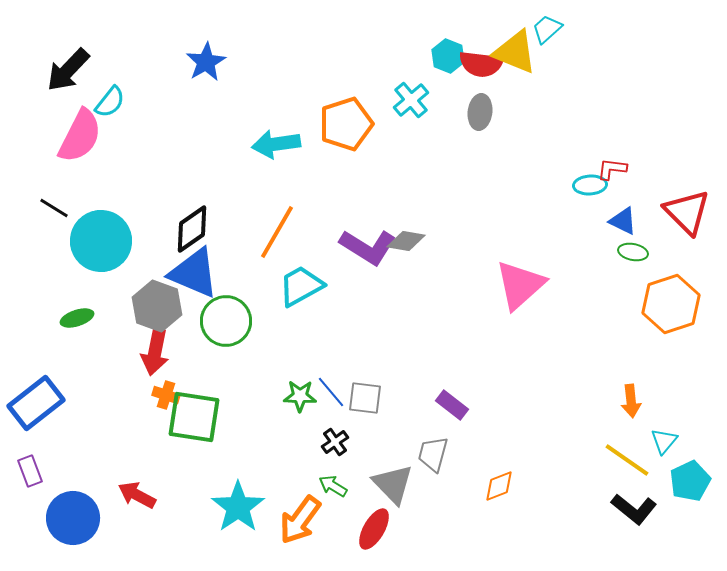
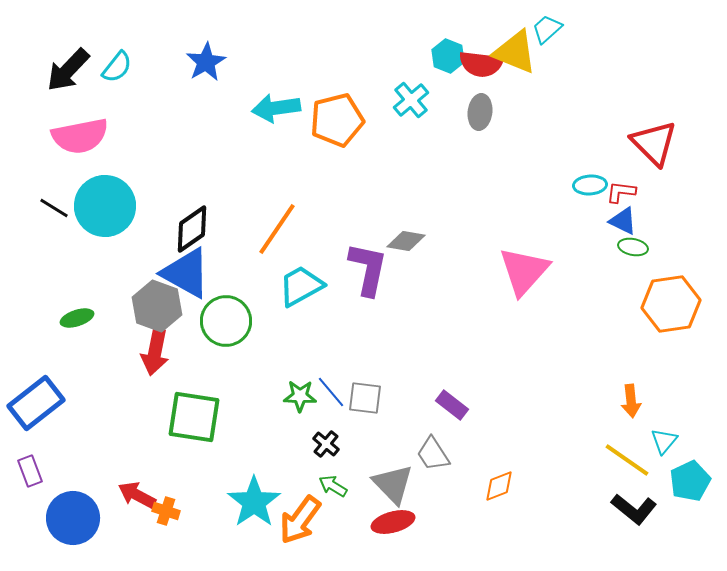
cyan semicircle at (110, 102): moved 7 px right, 35 px up
orange pentagon at (346, 124): moved 9 px left, 4 px up; rotated 4 degrees clockwise
pink semicircle at (80, 136): rotated 52 degrees clockwise
cyan arrow at (276, 144): moved 36 px up
red L-shape at (612, 169): moved 9 px right, 23 px down
red triangle at (687, 212): moved 33 px left, 69 px up
orange line at (277, 232): moved 3 px up; rotated 4 degrees clockwise
cyan circle at (101, 241): moved 4 px right, 35 px up
purple L-shape at (368, 247): moved 22 px down; rotated 110 degrees counterclockwise
green ellipse at (633, 252): moved 5 px up
blue triangle at (194, 273): moved 8 px left; rotated 6 degrees clockwise
pink triangle at (520, 285): moved 4 px right, 14 px up; rotated 6 degrees counterclockwise
orange hexagon at (671, 304): rotated 10 degrees clockwise
orange cross at (166, 395): moved 116 px down
black cross at (335, 442): moved 9 px left, 2 px down; rotated 16 degrees counterclockwise
gray trapezoid at (433, 454): rotated 48 degrees counterclockwise
cyan star at (238, 507): moved 16 px right, 5 px up
red ellipse at (374, 529): moved 19 px right, 7 px up; rotated 45 degrees clockwise
